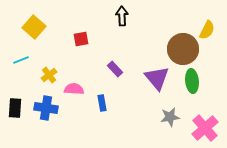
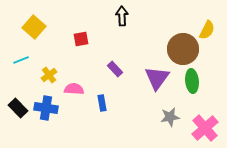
purple triangle: rotated 16 degrees clockwise
black rectangle: moved 3 px right; rotated 48 degrees counterclockwise
